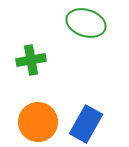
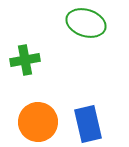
green cross: moved 6 px left
blue rectangle: moved 2 px right; rotated 42 degrees counterclockwise
